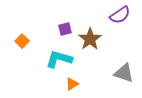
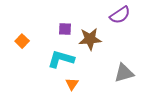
purple square: rotated 16 degrees clockwise
brown star: rotated 30 degrees clockwise
cyan L-shape: moved 2 px right
gray triangle: rotated 35 degrees counterclockwise
orange triangle: rotated 24 degrees counterclockwise
